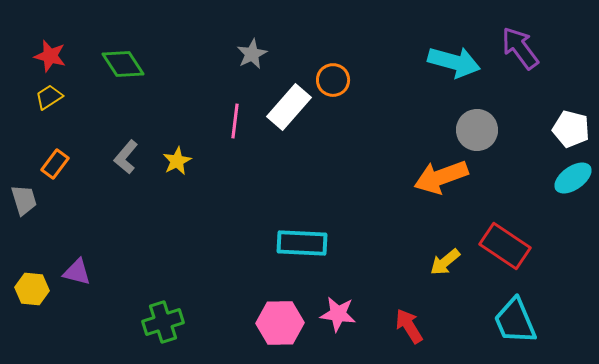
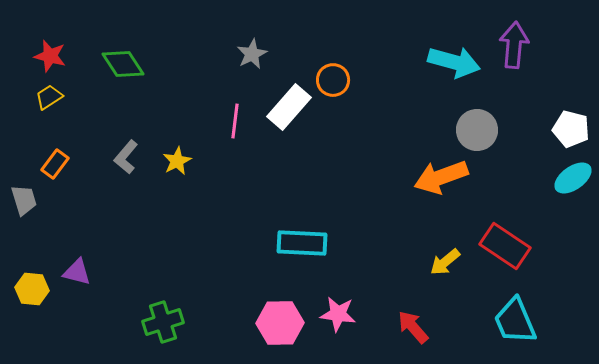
purple arrow: moved 6 px left, 3 px up; rotated 42 degrees clockwise
red arrow: moved 4 px right, 1 px down; rotated 9 degrees counterclockwise
